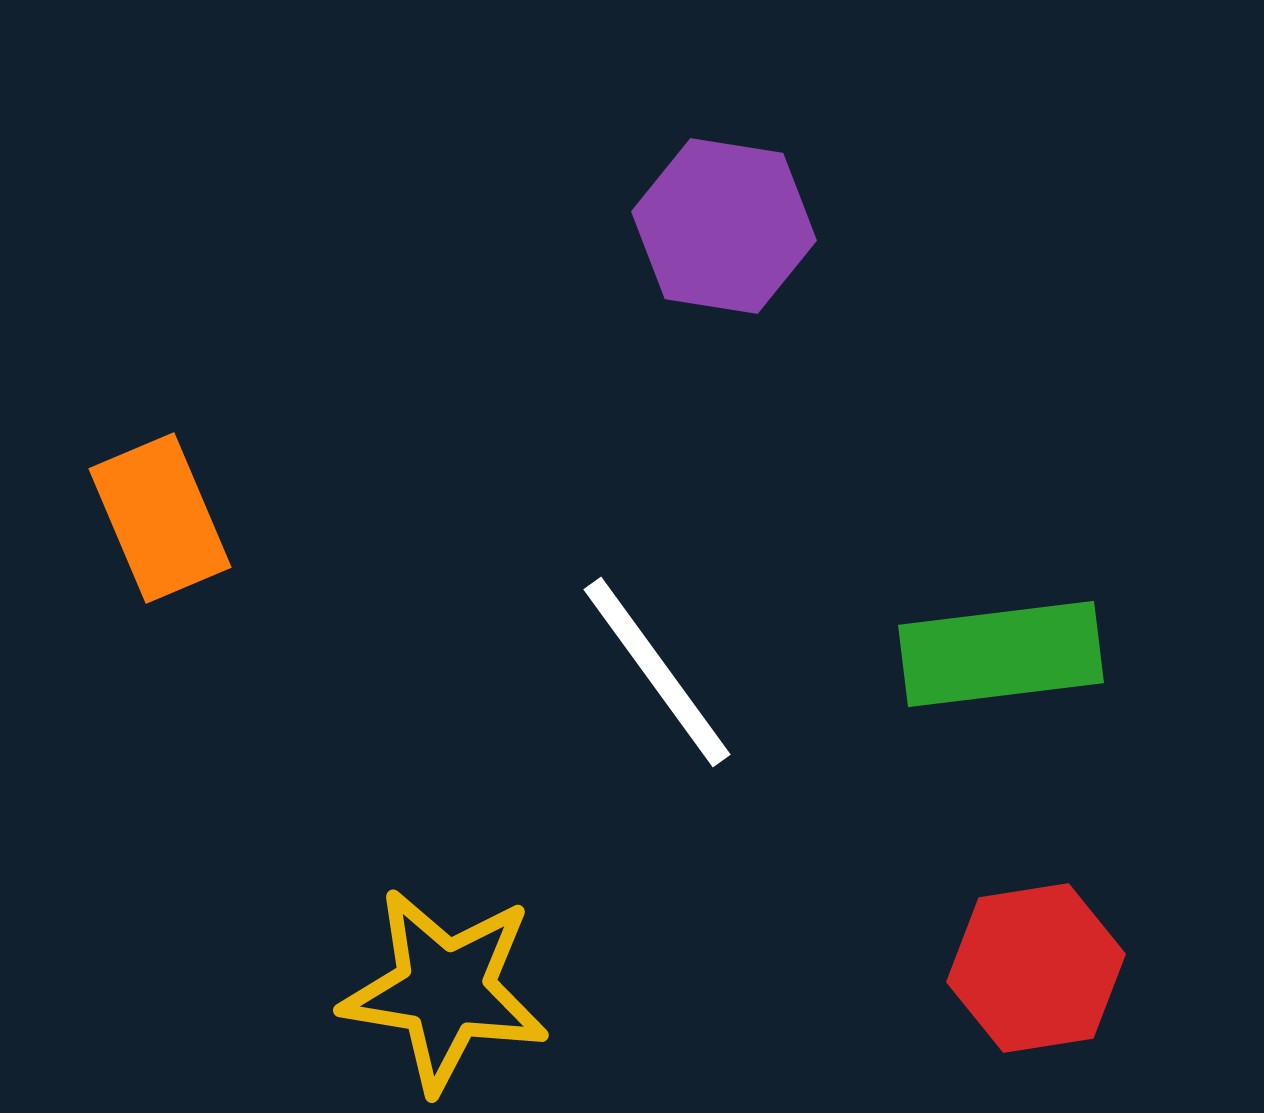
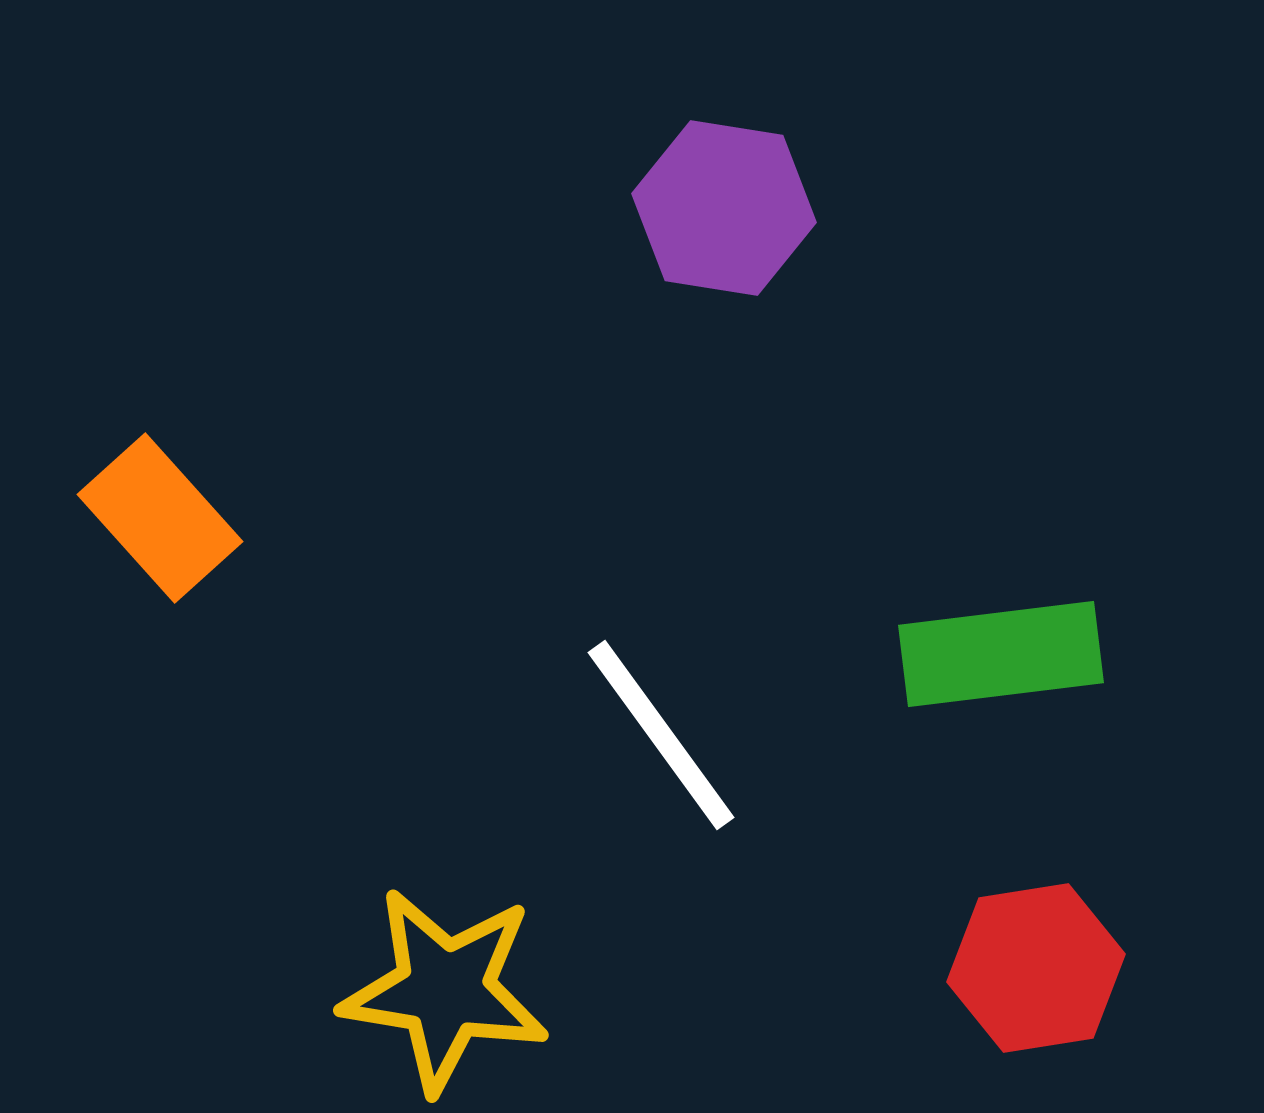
purple hexagon: moved 18 px up
orange rectangle: rotated 19 degrees counterclockwise
white line: moved 4 px right, 63 px down
